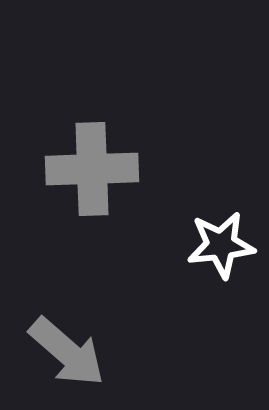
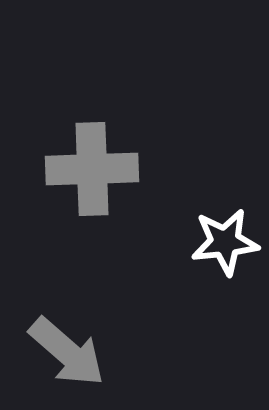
white star: moved 4 px right, 3 px up
